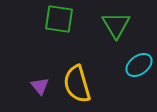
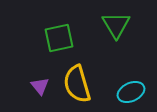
green square: moved 19 px down; rotated 20 degrees counterclockwise
cyan ellipse: moved 8 px left, 27 px down; rotated 12 degrees clockwise
